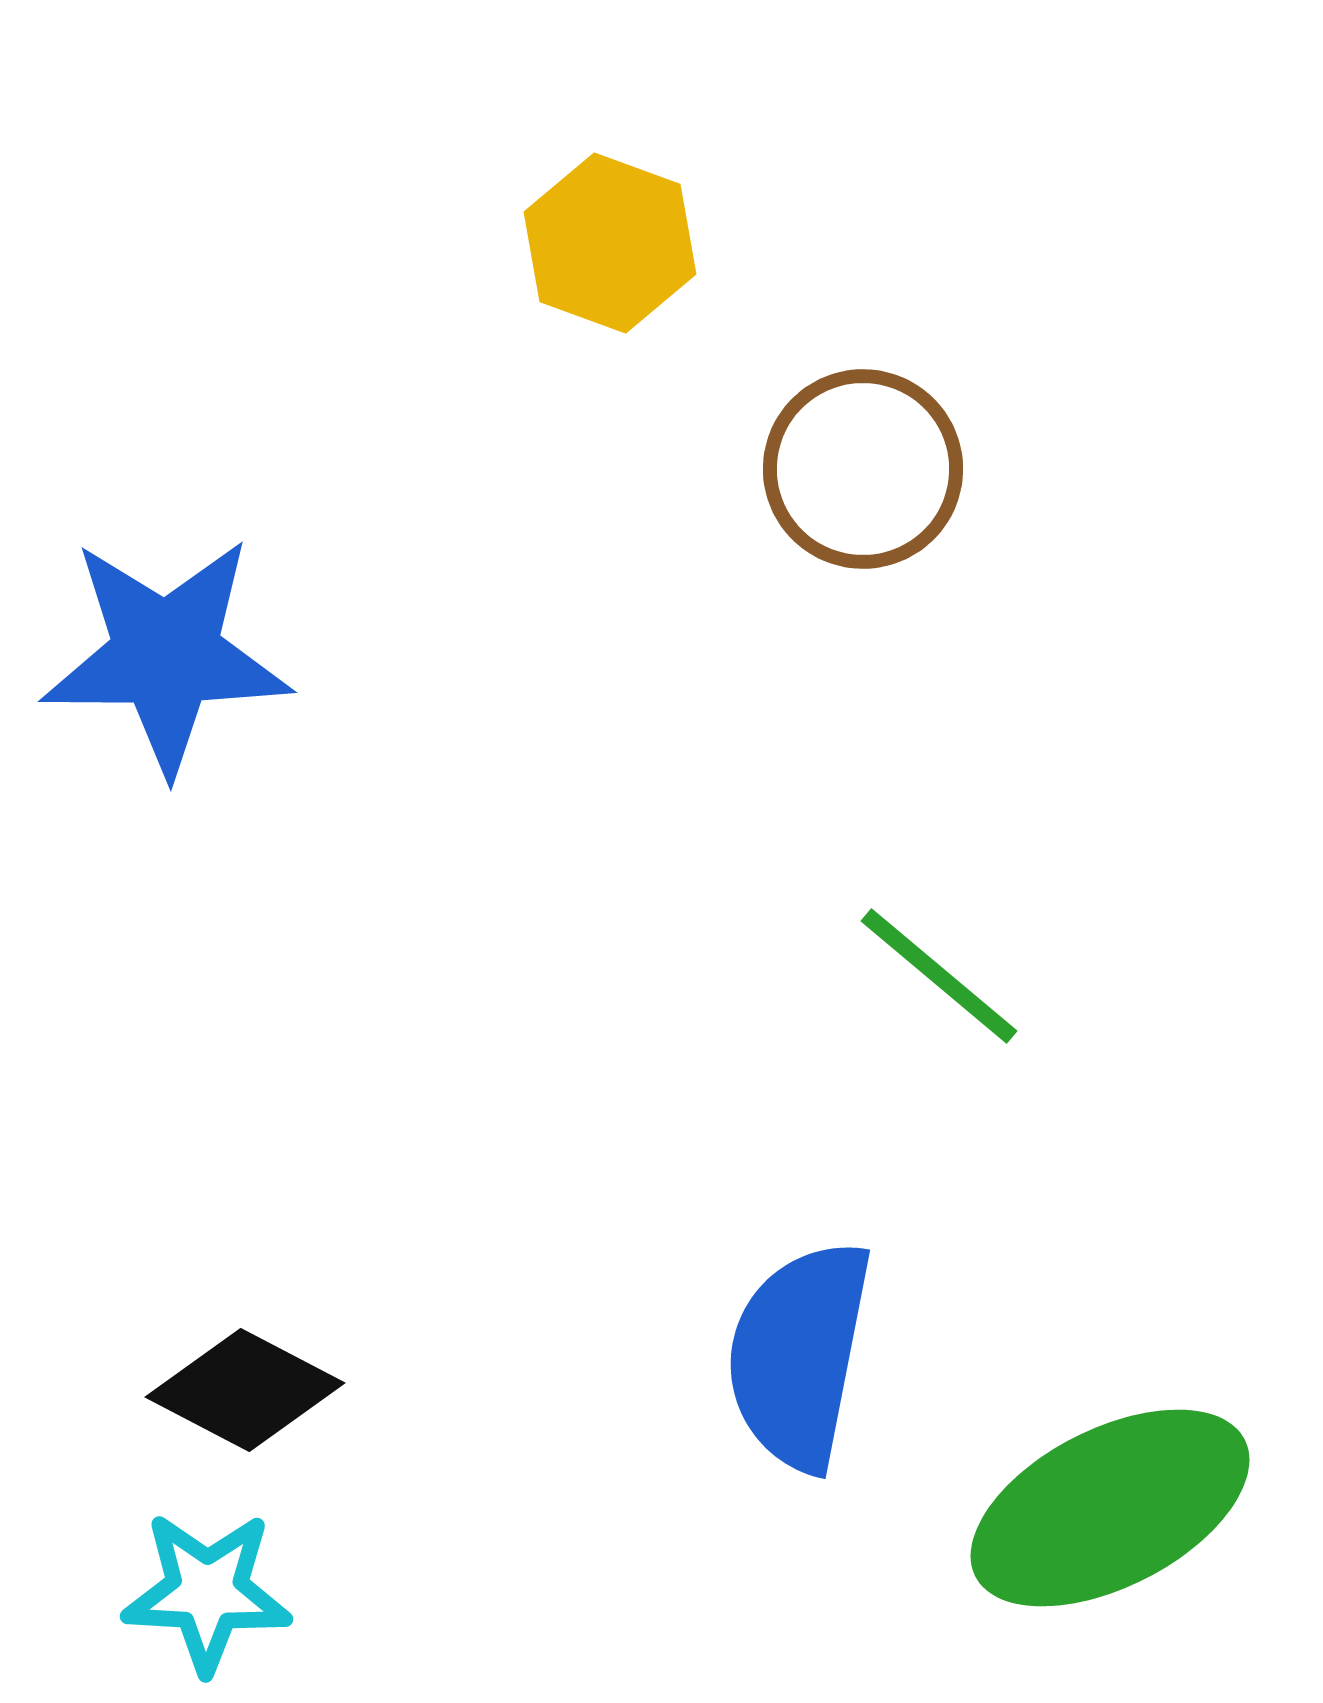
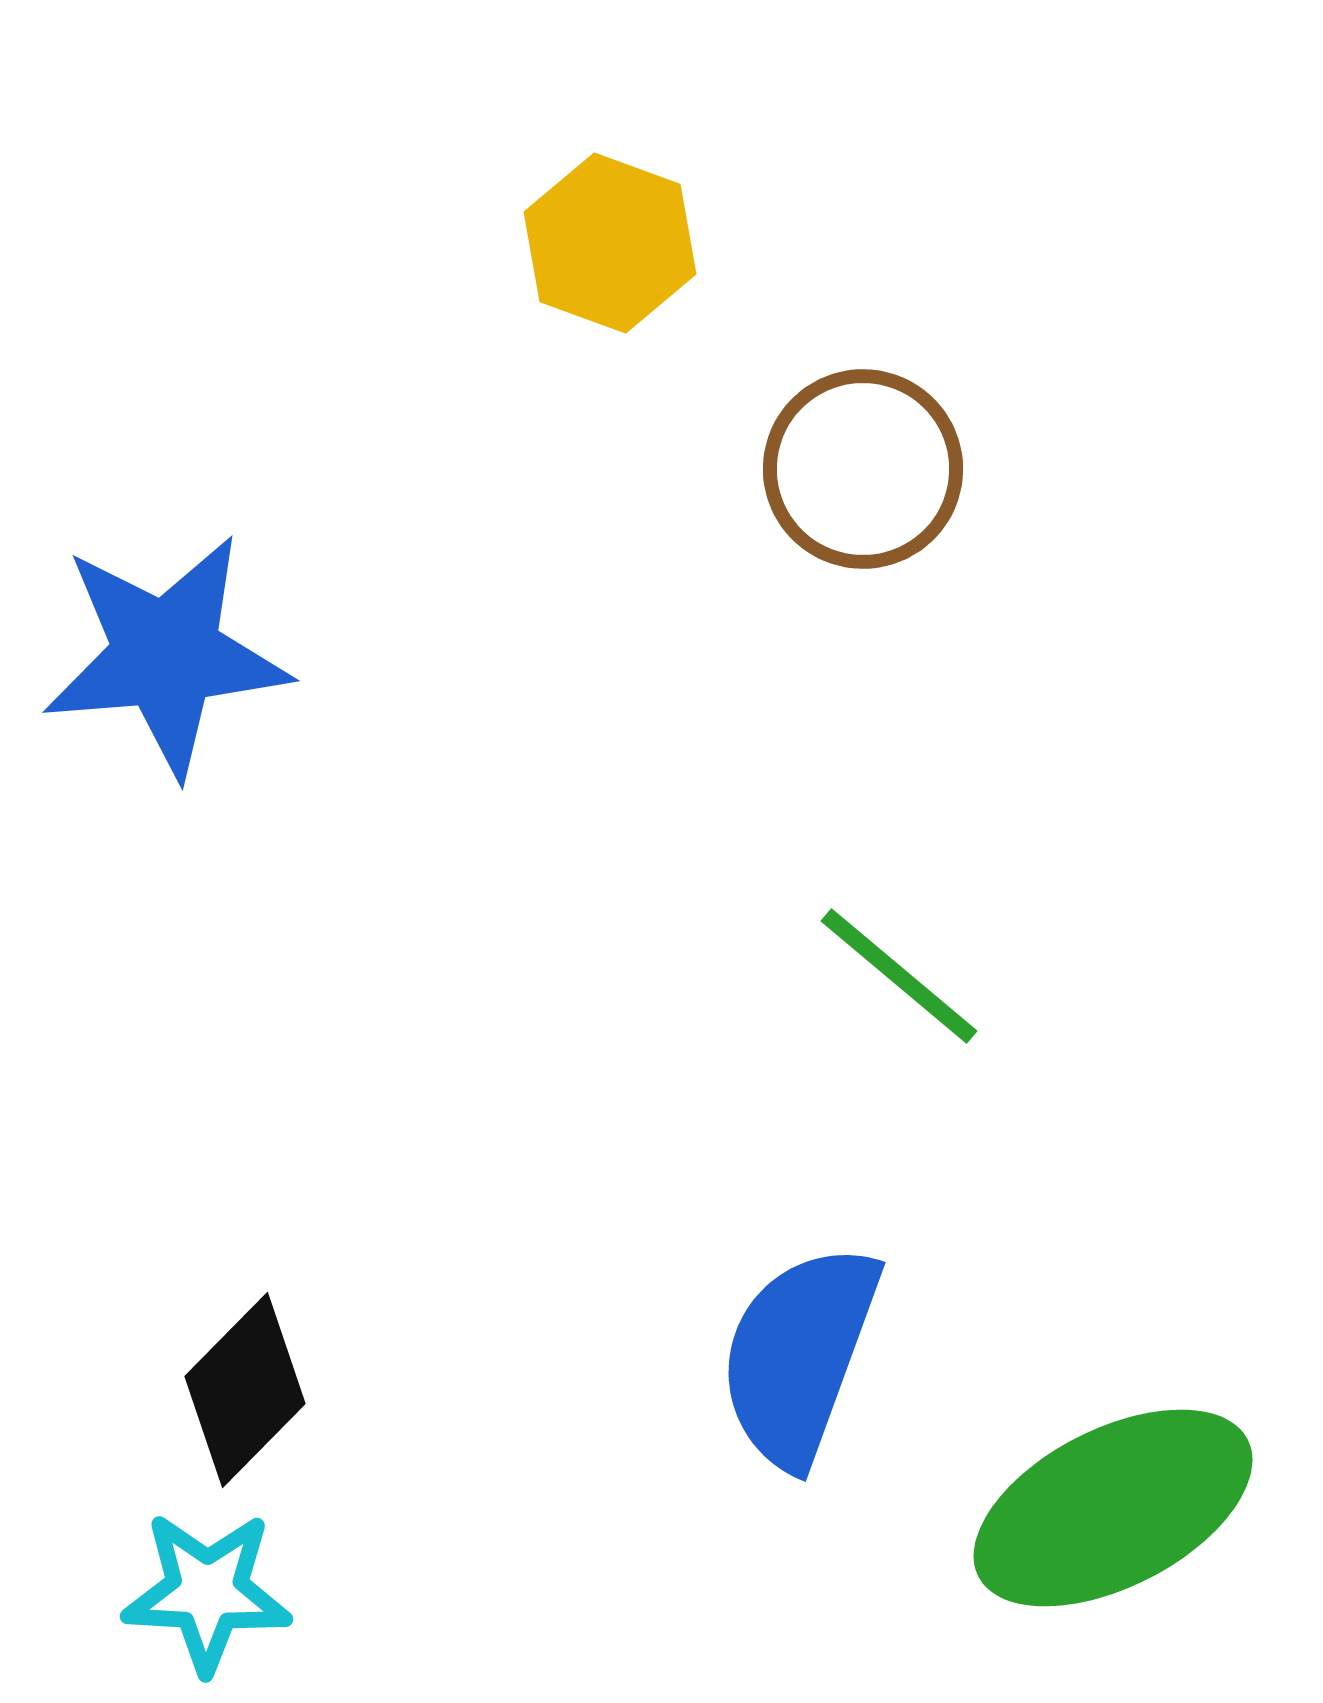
blue star: rotated 5 degrees counterclockwise
green line: moved 40 px left
blue semicircle: rotated 9 degrees clockwise
black diamond: rotated 73 degrees counterclockwise
green ellipse: moved 3 px right
